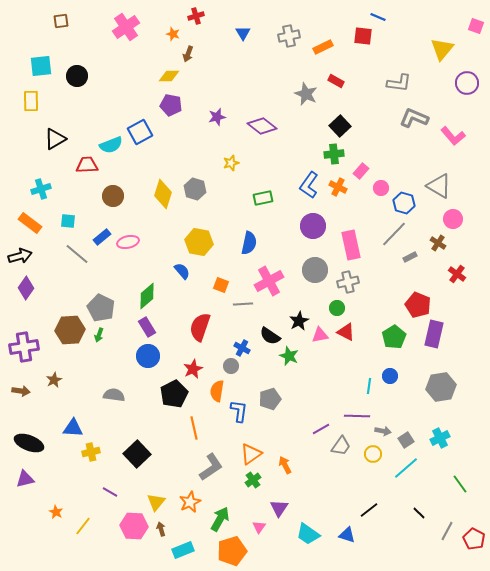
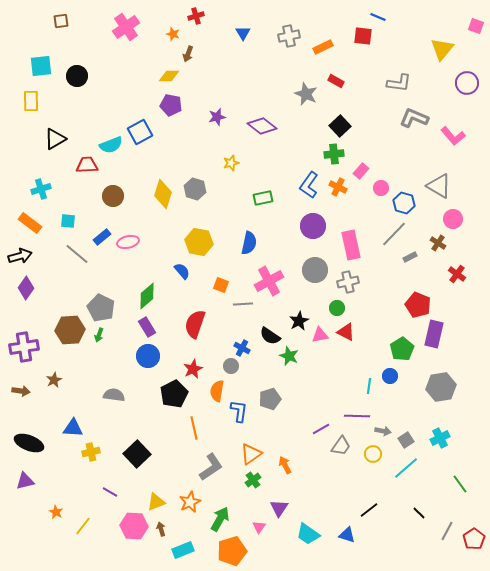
red semicircle at (200, 327): moved 5 px left, 3 px up
green pentagon at (394, 337): moved 8 px right, 12 px down
purple triangle at (25, 479): moved 2 px down
yellow triangle at (156, 502): rotated 30 degrees clockwise
red pentagon at (474, 539): rotated 10 degrees clockwise
